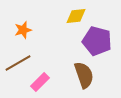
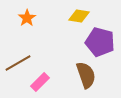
yellow diamond: moved 3 px right; rotated 15 degrees clockwise
orange star: moved 4 px right, 12 px up; rotated 18 degrees counterclockwise
purple pentagon: moved 3 px right, 1 px down
brown semicircle: moved 2 px right
